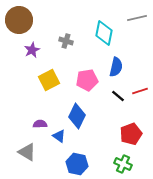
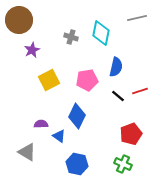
cyan diamond: moved 3 px left
gray cross: moved 5 px right, 4 px up
purple semicircle: moved 1 px right
